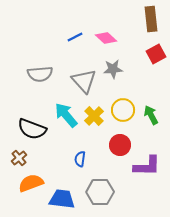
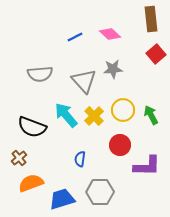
pink diamond: moved 4 px right, 4 px up
red square: rotated 12 degrees counterclockwise
black semicircle: moved 2 px up
blue trapezoid: rotated 24 degrees counterclockwise
